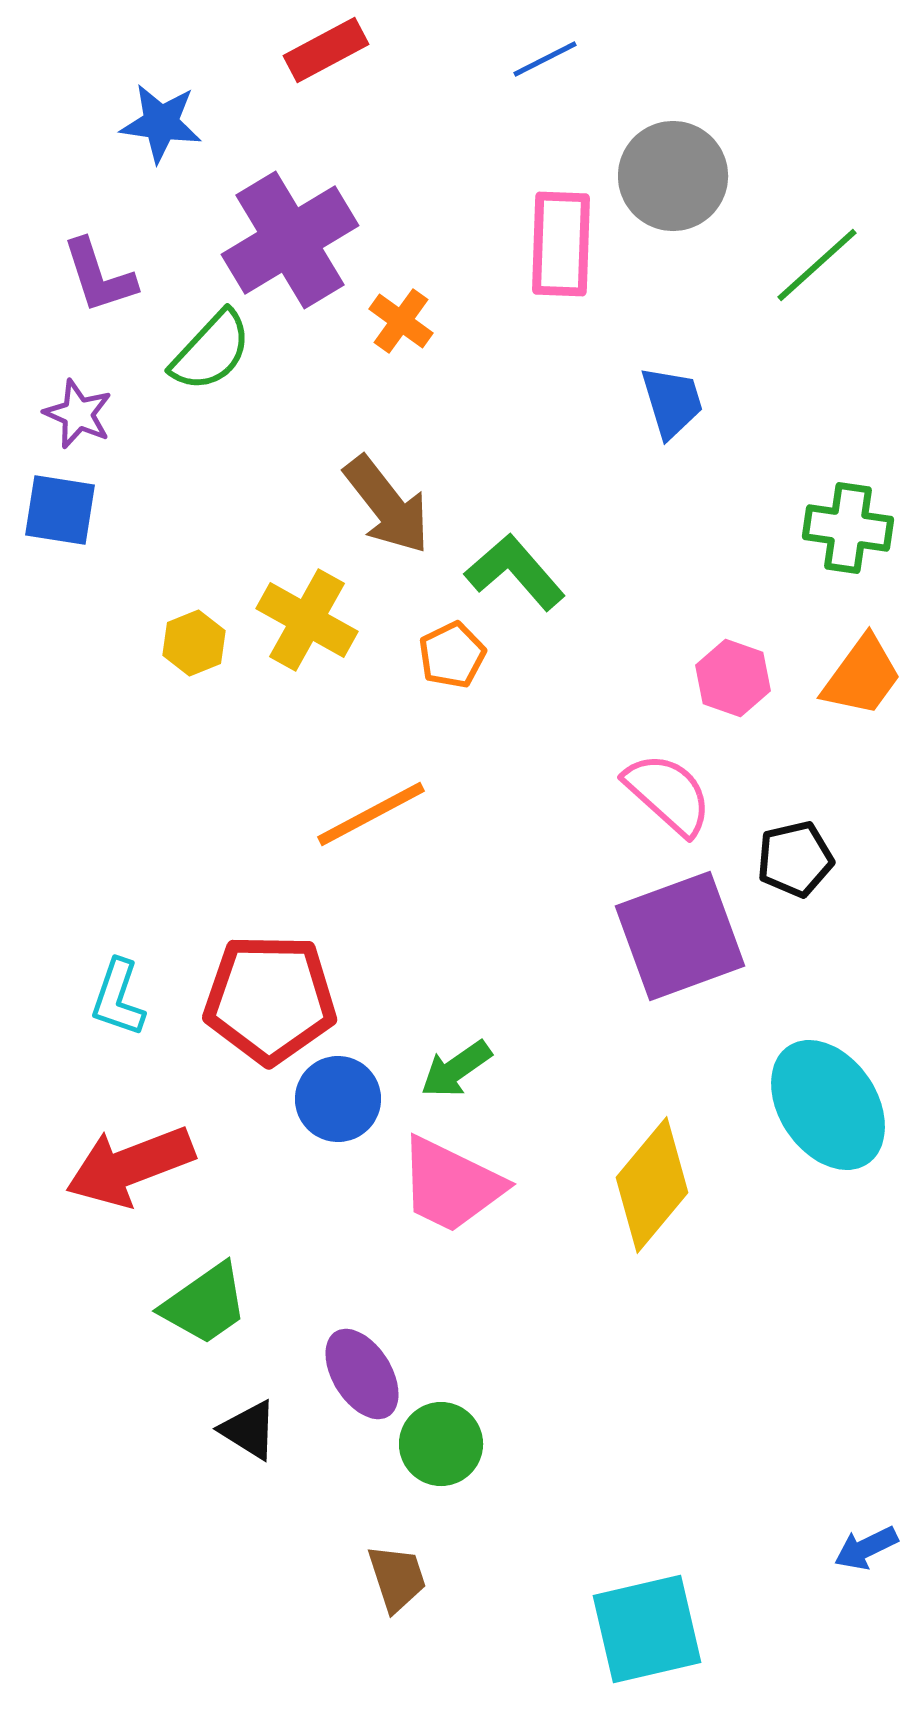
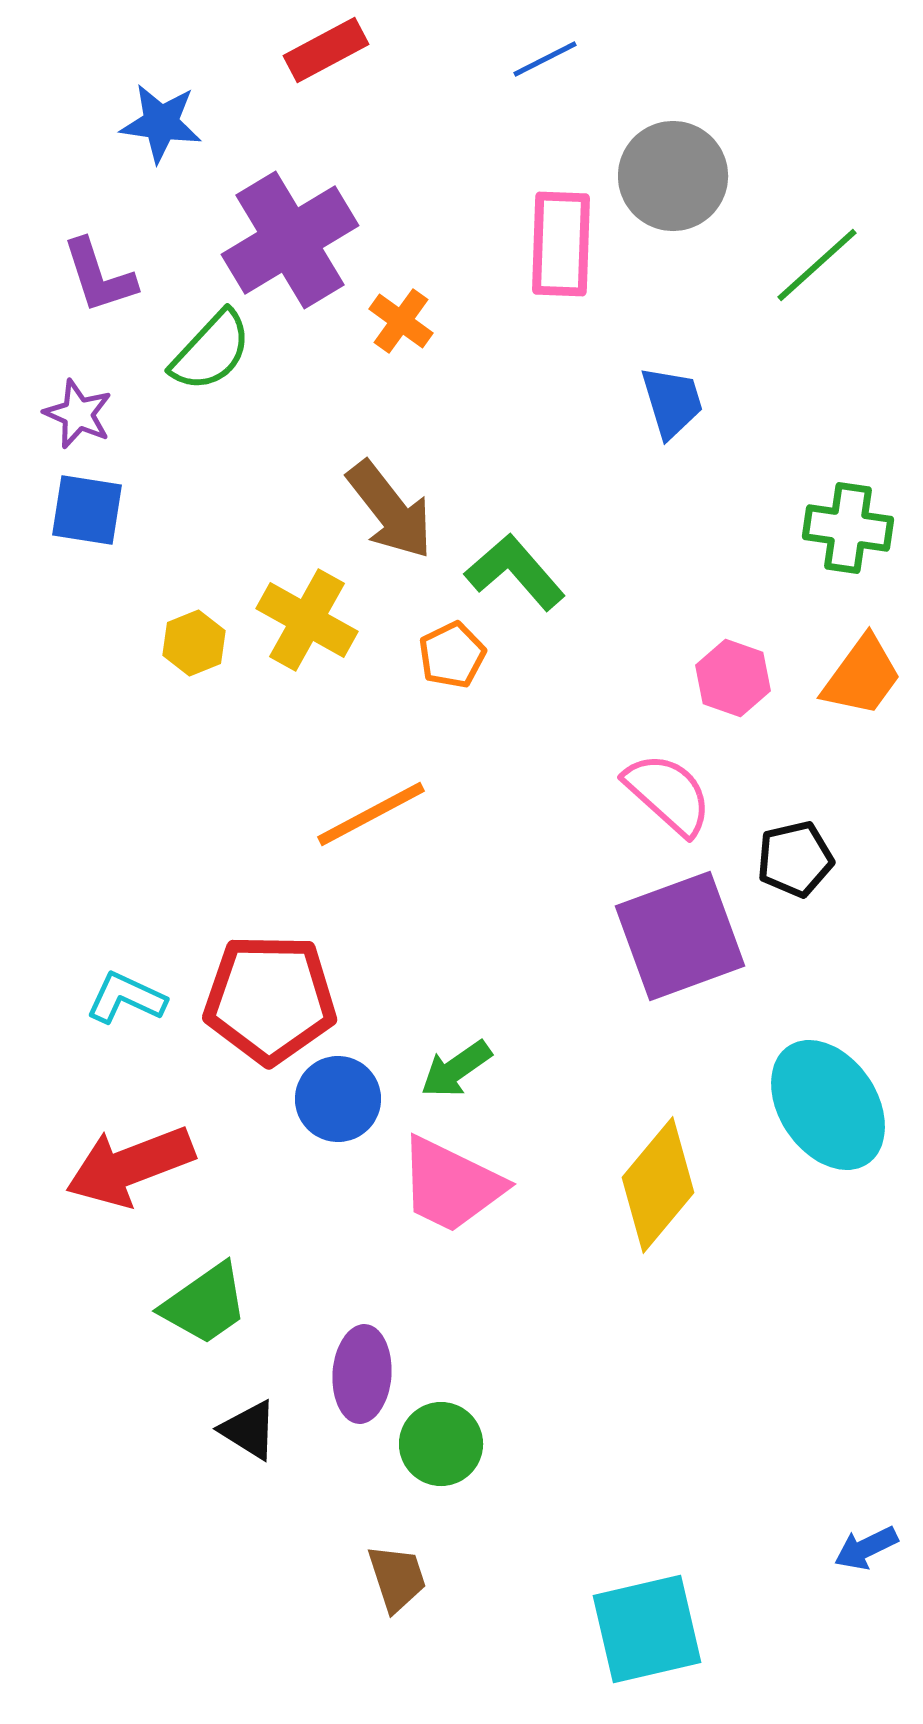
brown arrow: moved 3 px right, 5 px down
blue square: moved 27 px right
cyan L-shape: moved 8 px right; rotated 96 degrees clockwise
yellow diamond: moved 6 px right
purple ellipse: rotated 36 degrees clockwise
